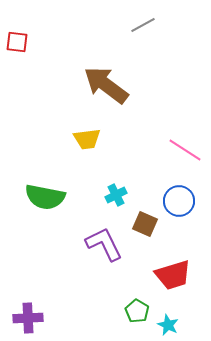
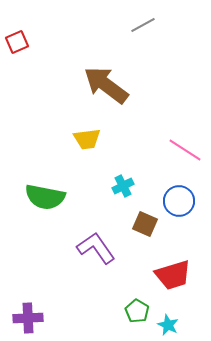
red square: rotated 30 degrees counterclockwise
cyan cross: moved 7 px right, 9 px up
purple L-shape: moved 8 px left, 4 px down; rotated 9 degrees counterclockwise
